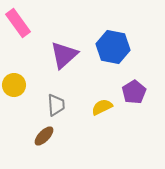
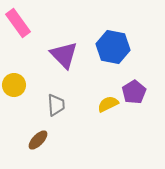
purple triangle: rotated 32 degrees counterclockwise
yellow semicircle: moved 6 px right, 3 px up
brown ellipse: moved 6 px left, 4 px down
